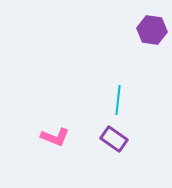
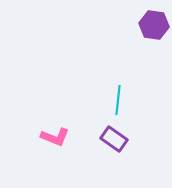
purple hexagon: moved 2 px right, 5 px up
